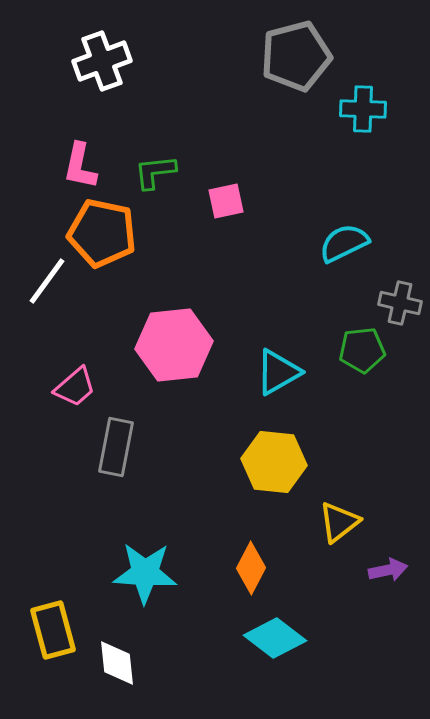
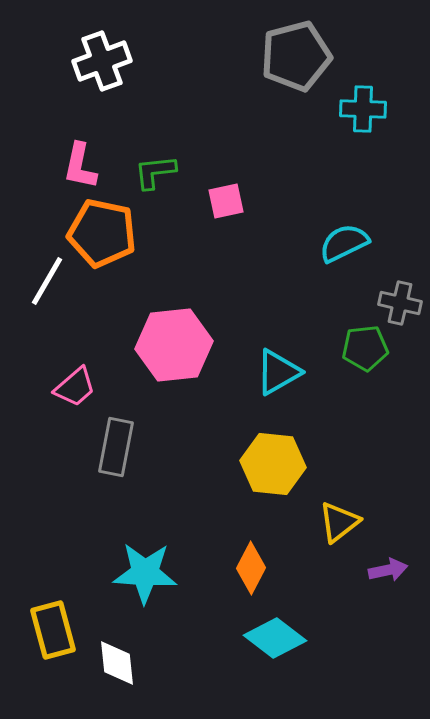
white line: rotated 6 degrees counterclockwise
green pentagon: moved 3 px right, 2 px up
yellow hexagon: moved 1 px left, 2 px down
